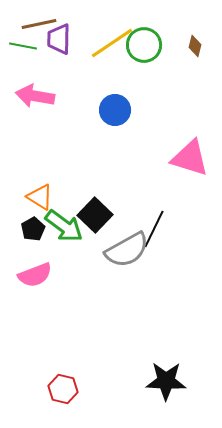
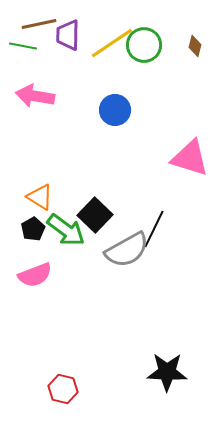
purple trapezoid: moved 9 px right, 4 px up
green arrow: moved 2 px right, 4 px down
black star: moved 1 px right, 9 px up
